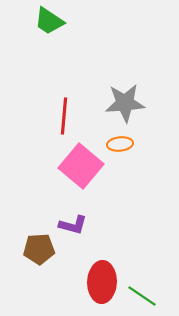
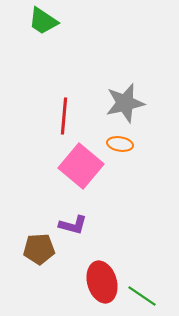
green trapezoid: moved 6 px left
gray star: rotated 9 degrees counterclockwise
orange ellipse: rotated 15 degrees clockwise
red ellipse: rotated 18 degrees counterclockwise
